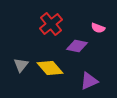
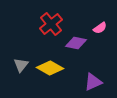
pink semicircle: moved 2 px right; rotated 56 degrees counterclockwise
purple diamond: moved 1 px left, 3 px up
yellow diamond: rotated 20 degrees counterclockwise
purple triangle: moved 4 px right, 1 px down
